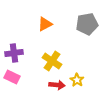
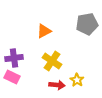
orange triangle: moved 1 px left, 7 px down
purple cross: moved 5 px down
